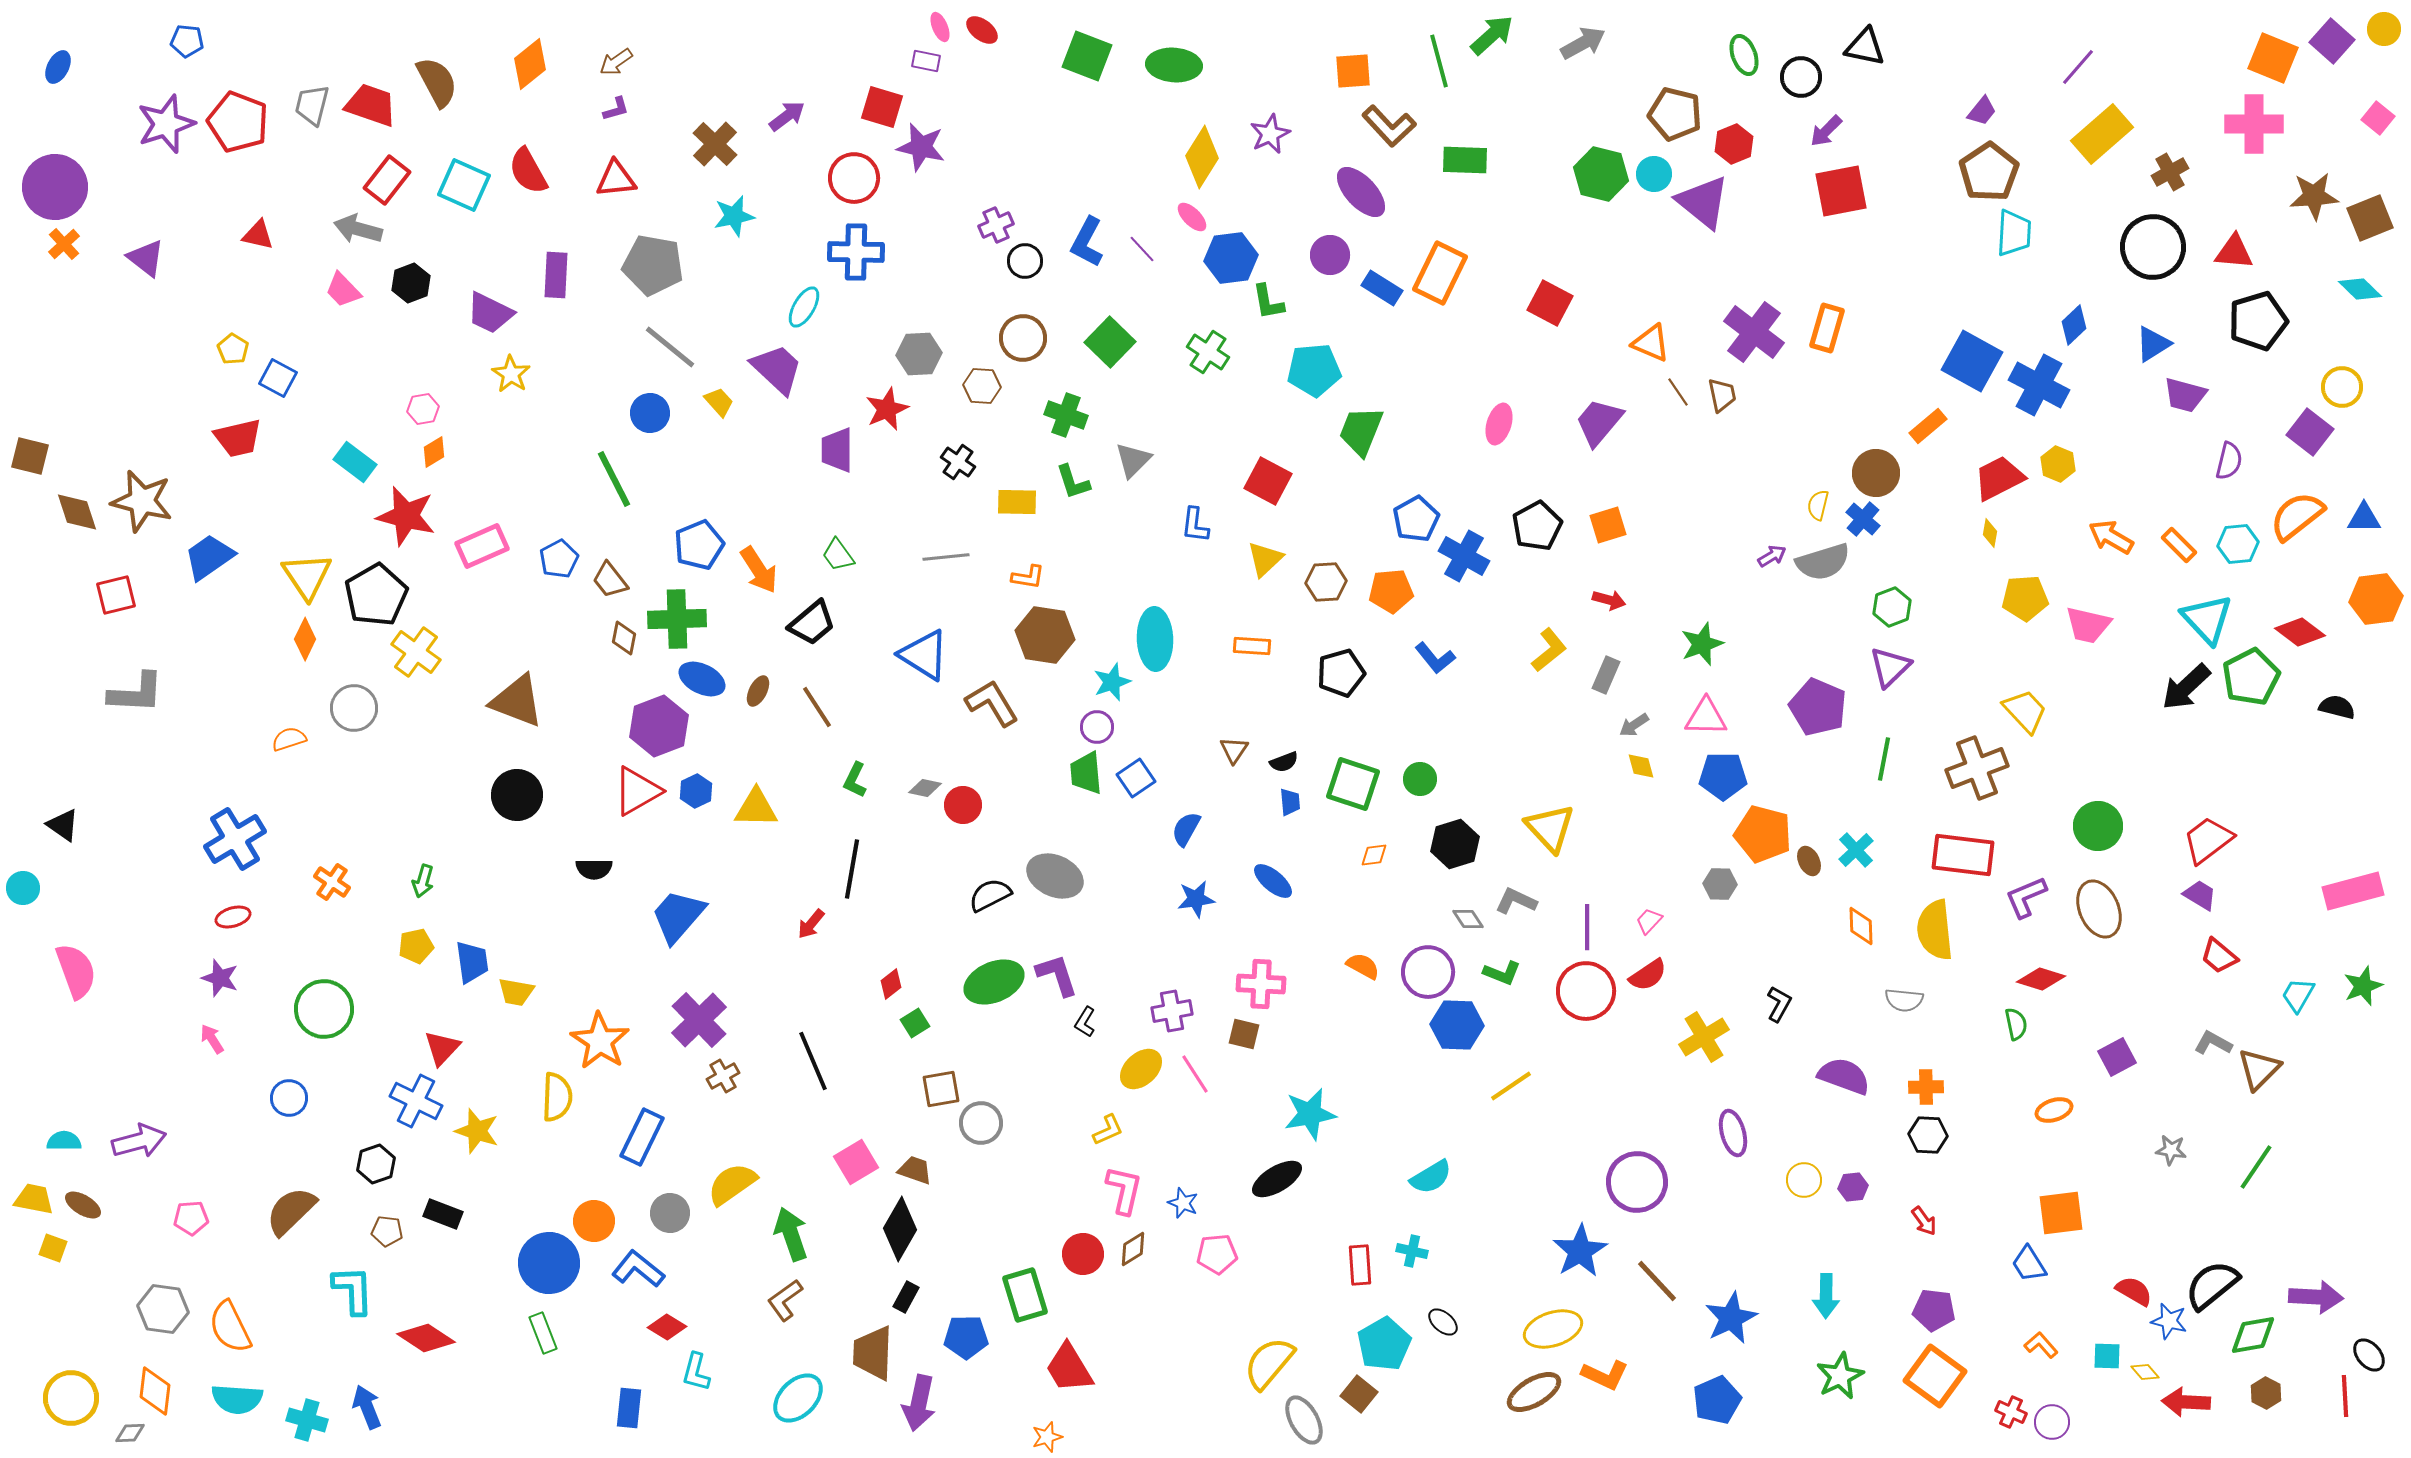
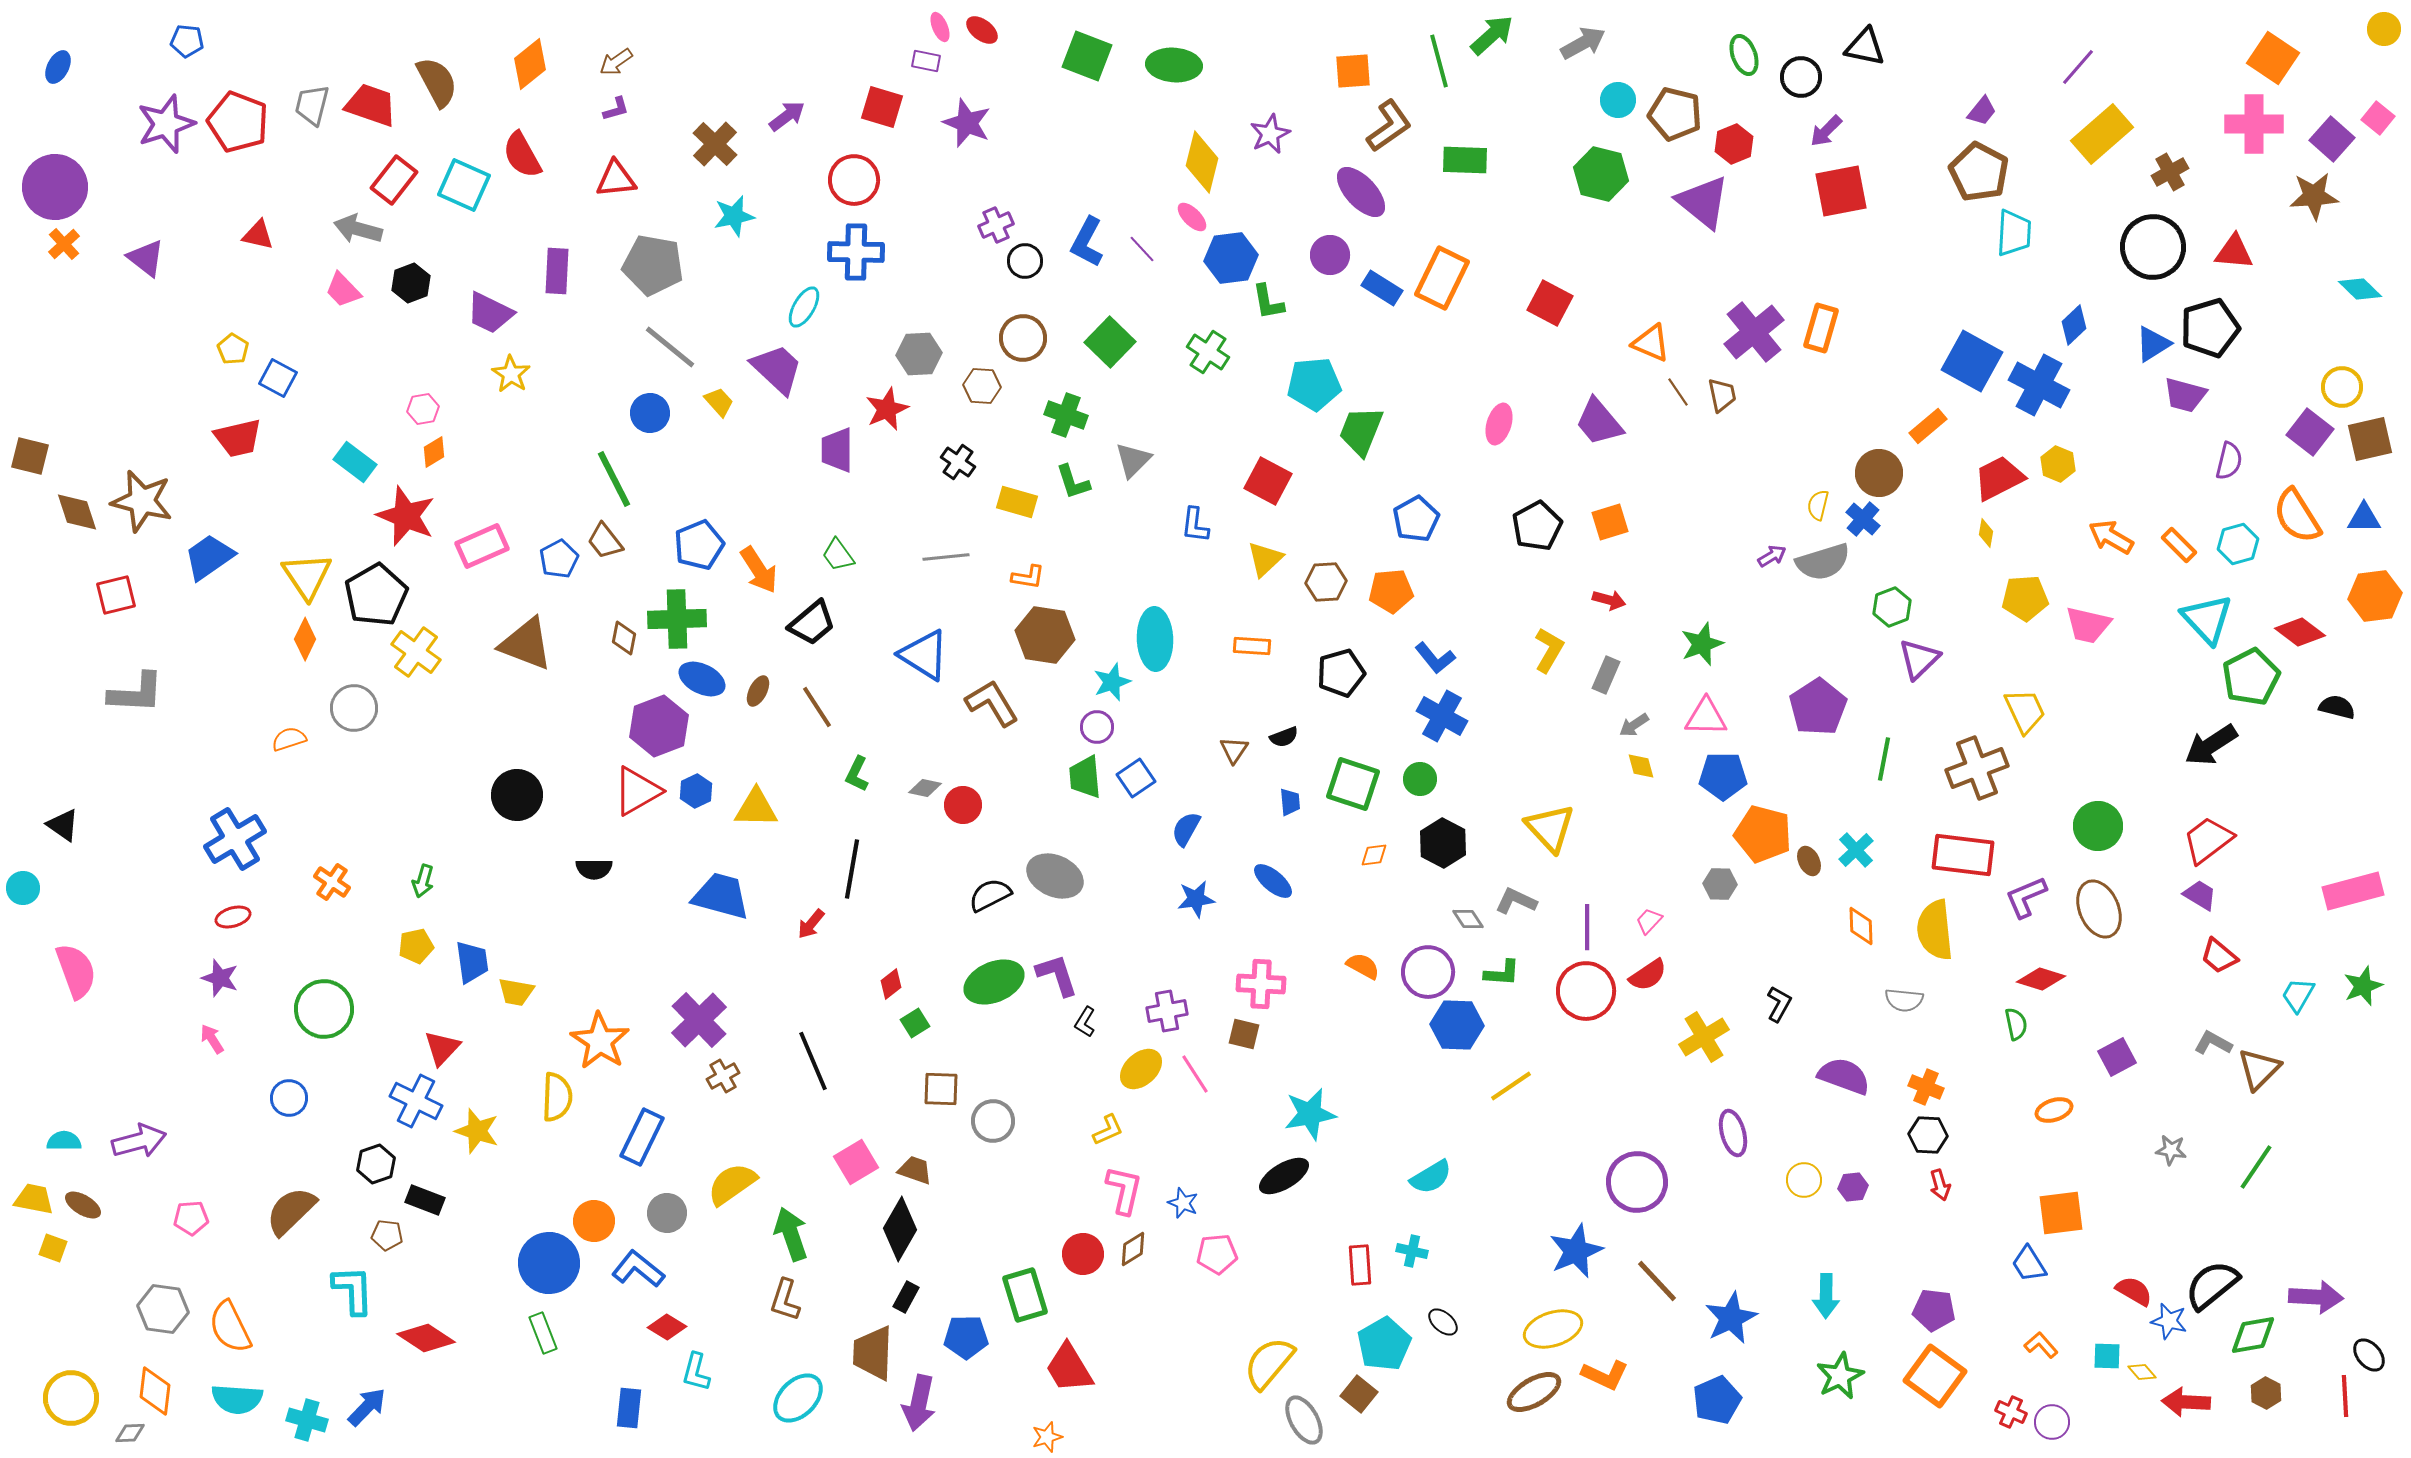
purple square at (2332, 41): moved 98 px down
orange square at (2273, 58): rotated 12 degrees clockwise
brown L-shape at (1389, 126): rotated 82 degrees counterclockwise
purple star at (921, 147): moved 46 px right, 24 px up; rotated 9 degrees clockwise
yellow diamond at (1202, 157): moved 5 px down; rotated 18 degrees counterclockwise
red semicircle at (528, 171): moved 6 px left, 16 px up
brown pentagon at (1989, 172): moved 10 px left; rotated 10 degrees counterclockwise
cyan circle at (1654, 174): moved 36 px left, 74 px up
red circle at (854, 178): moved 2 px down
red rectangle at (387, 180): moved 7 px right
brown square at (2370, 218): moved 221 px down; rotated 9 degrees clockwise
orange rectangle at (1440, 273): moved 2 px right, 5 px down
purple rectangle at (556, 275): moved 1 px right, 4 px up
black pentagon at (2258, 321): moved 48 px left, 7 px down
orange rectangle at (1827, 328): moved 6 px left
purple cross at (1754, 332): rotated 14 degrees clockwise
cyan pentagon at (1314, 370): moved 14 px down
purple trapezoid at (1599, 422): rotated 80 degrees counterclockwise
brown circle at (1876, 473): moved 3 px right
yellow rectangle at (1017, 502): rotated 15 degrees clockwise
red star at (406, 516): rotated 8 degrees clockwise
orange semicircle at (2297, 516): rotated 84 degrees counterclockwise
orange square at (1608, 525): moved 2 px right, 3 px up
yellow diamond at (1990, 533): moved 4 px left
cyan hexagon at (2238, 544): rotated 9 degrees counterclockwise
blue cross at (1464, 556): moved 22 px left, 160 px down
brown trapezoid at (610, 580): moved 5 px left, 39 px up
orange hexagon at (2376, 599): moved 1 px left, 3 px up
yellow L-shape at (1549, 650): rotated 21 degrees counterclockwise
purple triangle at (1890, 667): moved 29 px right, 8 px up
black arrow at (2186, 687): moved 25 px right, 58 px down; rotated 10 degrees clockwise
brown triangle at (517, 701): moved 9 px right, 57 px up
purple pentagon at (1818, 707): rotated 16 degrees clockwise
yellow trapezoid at (2025, 711): rotated 18 degrees clockwise
black semicircle at (1284, 762): moved 25 px up
green trapezoid at (1086, 773): moved 1 px left, 4 px down
green L-shape at (855, 780): moved 2 px right, 6 px up
black hexagon at (1455, 844): moved 12 px left, 1 px up; rotated 15 degrees counterclockwise
blue trapezoid at (678, 916): moved 43 px right, 20 px up; rotated 64 degrees clockwise
green L-shape at (1502, 973): rotated 18 degrees counterclockwise
purple cross at (1172, 1011): moved 5 px left
orange cross at (1926, 1087): rotated 24 degrees clockwise
brown square at (941, 1089): rotated 12 degrees clockwise
gray circle at (981, 1123): moved 12 px right, 2 px up
black ellipse at (1277, 1179): moved 7 px right, 3 px up
gray circle at (670, 1213): moved 3 px left
black rectangle at (443, 1214): moved 18 px left, 14 px up
red arrow at (1924, 1221): moved 16 px right, 36 px up; rotated 20 degrees clockwise
brown pentagon at (387, 1231): moved 4 px down
blue star at (1580, 1251): moved 4 px left; rotated 8 degrees clockwise
brown L-shape at (785, 1300): rotated 36 degrees counterclockwise
yellow diamond at (2145, 1372): moved 3 px left
blue arrow at (367, 1407): rotated 66 degrees clockwise
